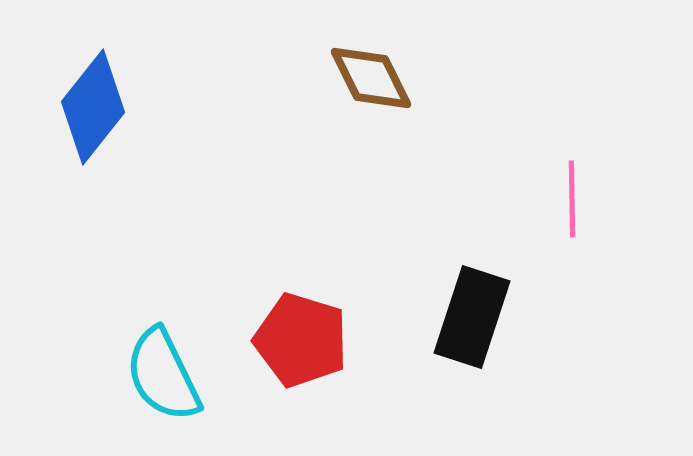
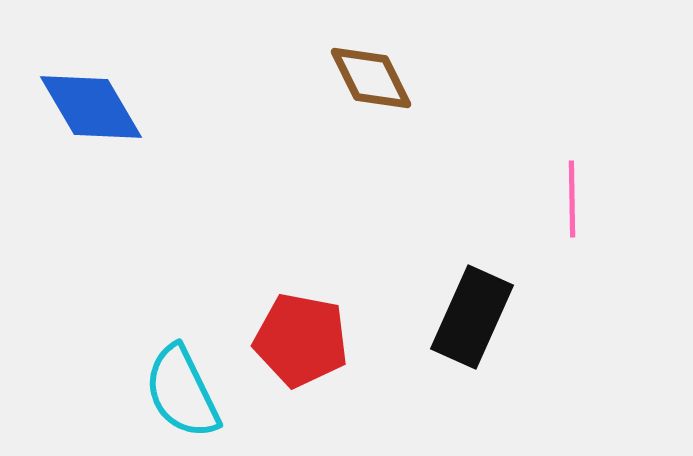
blue diamond: moved 2 px left; rotated 69 degrees counterclockwise
black rectangle: rotated 6 degrees clockwise
red pentagon: rotated 6 degrees counterclockwise
cyan semicircle: moved 19 px right, 17 px down
